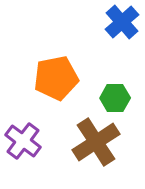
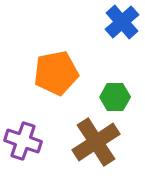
orange pentagon: moved 5 px up
green hexagon: moved 1 px up
purple cross: rotated 18 degrees counterclockwise
